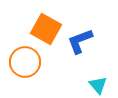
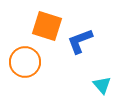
orange square: moved 1 px right, 3 px up; rotated 12 degrees counterclockwise
cyan triangle: moved 4 px right
